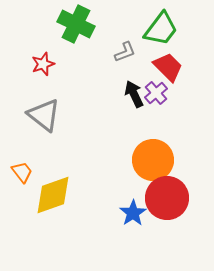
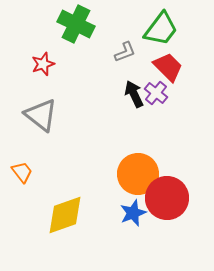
purple cross: rotated 10 degrees counterclockwise
gray triangle: moved 3 px left
orange circle: moved 15 px left, 14 px down
yellow diamond: moved 12 px right, 20 px down
blue star: rotated 12 degrees clockwise
